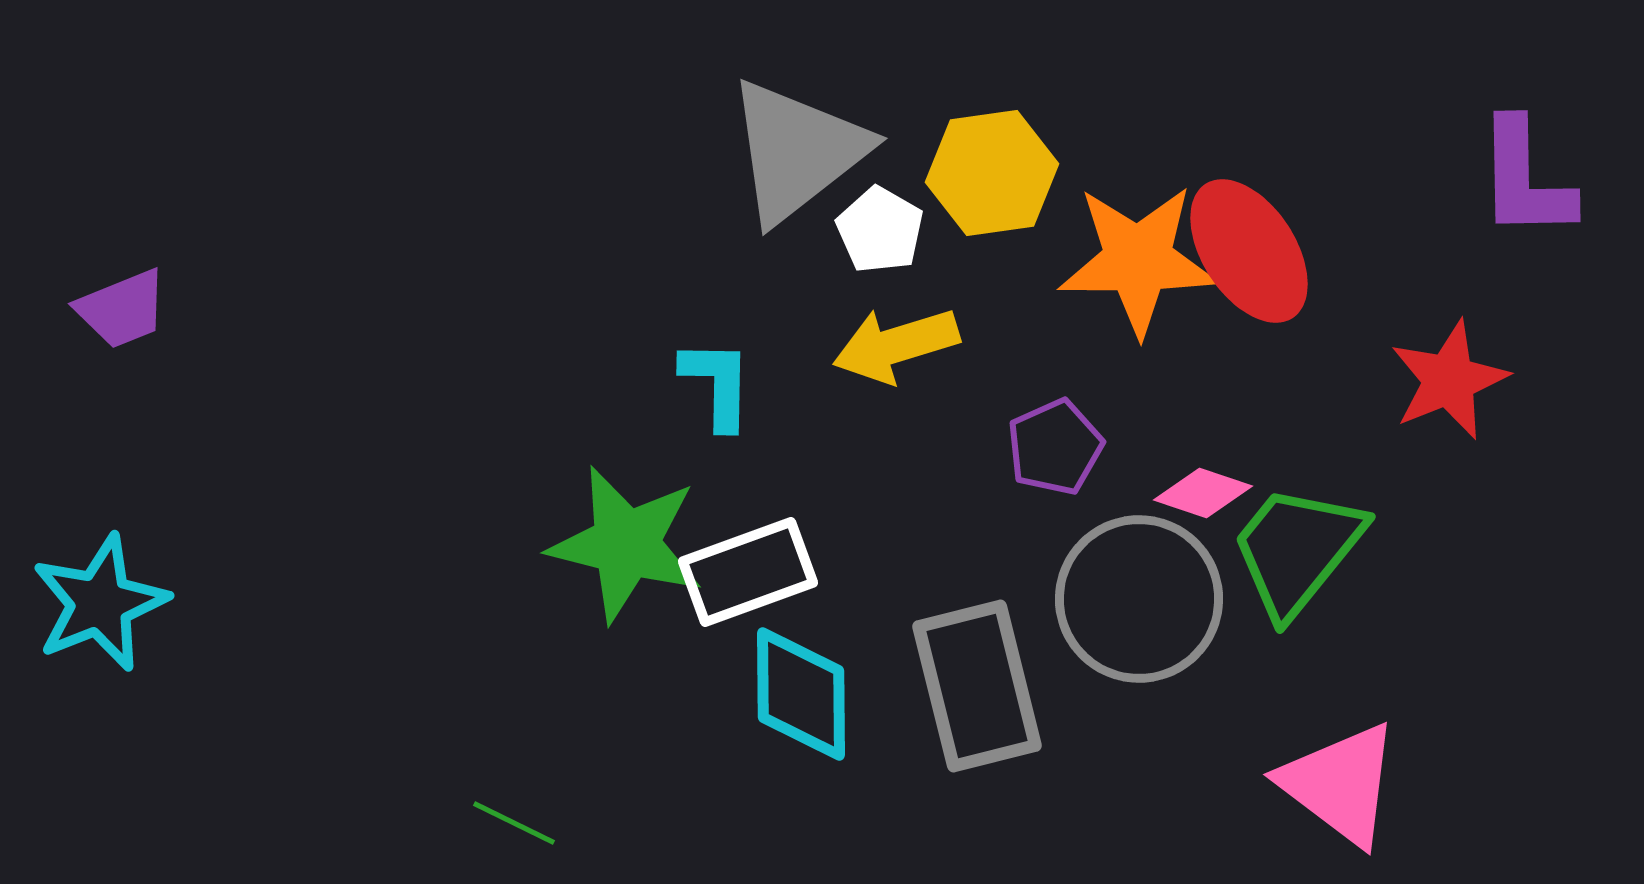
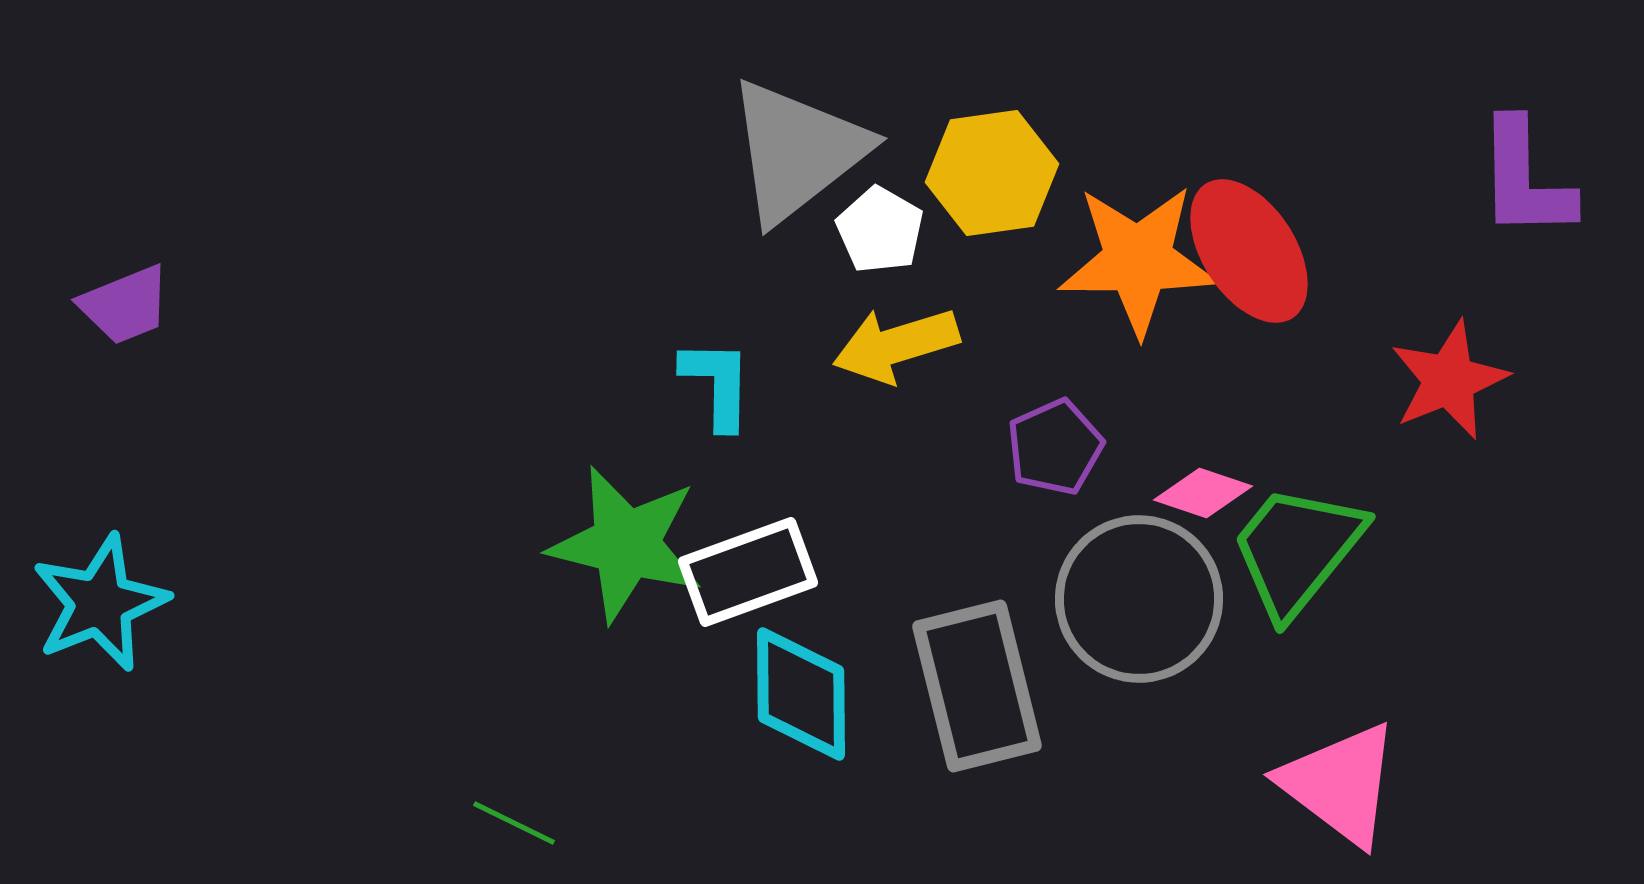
purple trapezoid: moved 3 px right, 4 px up
